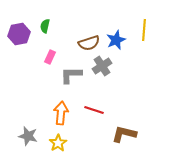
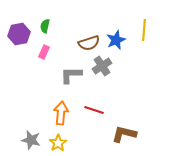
pink rectangle: moved 6 px left, 5 px up
gray star: moved 3 px right, 4 px down
